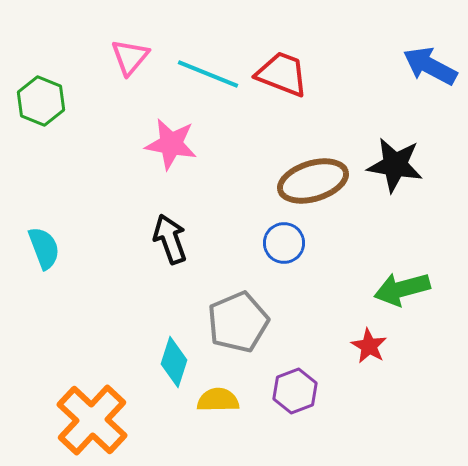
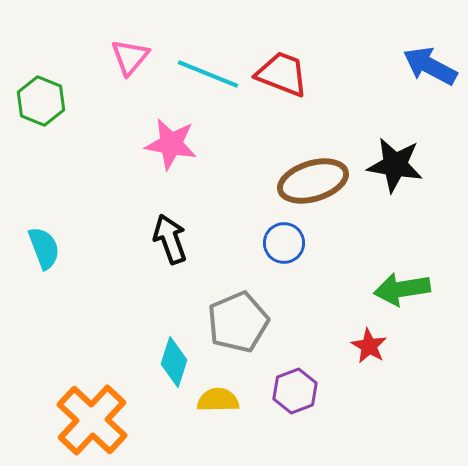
green arrow: rotated 6 degrees clockwise
